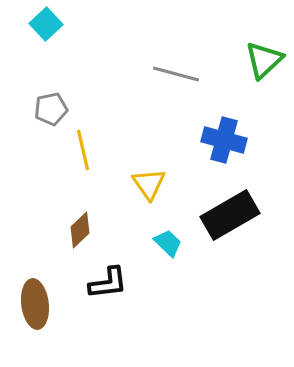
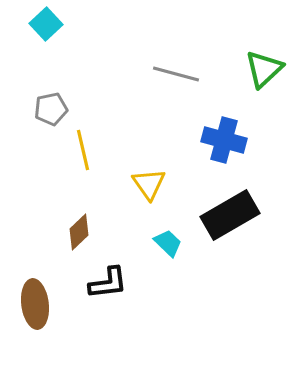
green triangle: moved 9 px down
brown diamond: moved 1 px left, 2 px down
